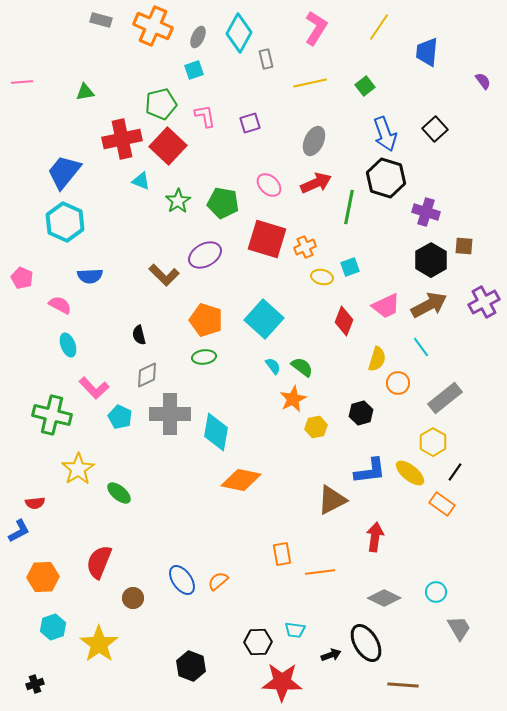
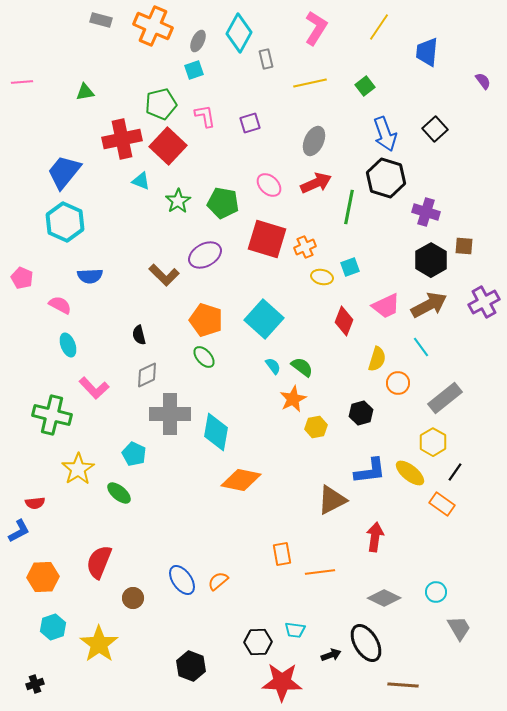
gray ellipse at (198, 37): moved 4 px down
green ellipse at (204, 357): rotated 55 degrees clockwise
cyan pentagon at (120, 417): moved 14 px right, 37 px down
